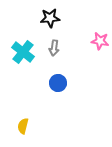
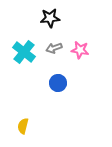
pink star: moved 20 px left, 9 px down
gray arrow: rotated 63 degrees clockwise
cyan cross: moved 1 px right
